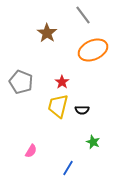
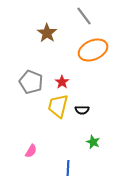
gray line: moved 1 px right, 1 px down
gray pentagon: moved 10 px right
blue line: rotated 28 degrees counterclockwise
